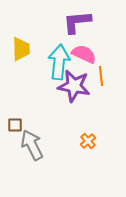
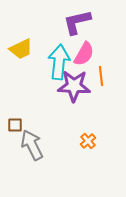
purple L-shape: rotated 8 degrees counterclockwise
yellow trapezoid: rotated 65 degrees clockwise
pink semicircle: rotated 95 degrees clockwise
purple star: rotated 8 degrees counterclockwise
